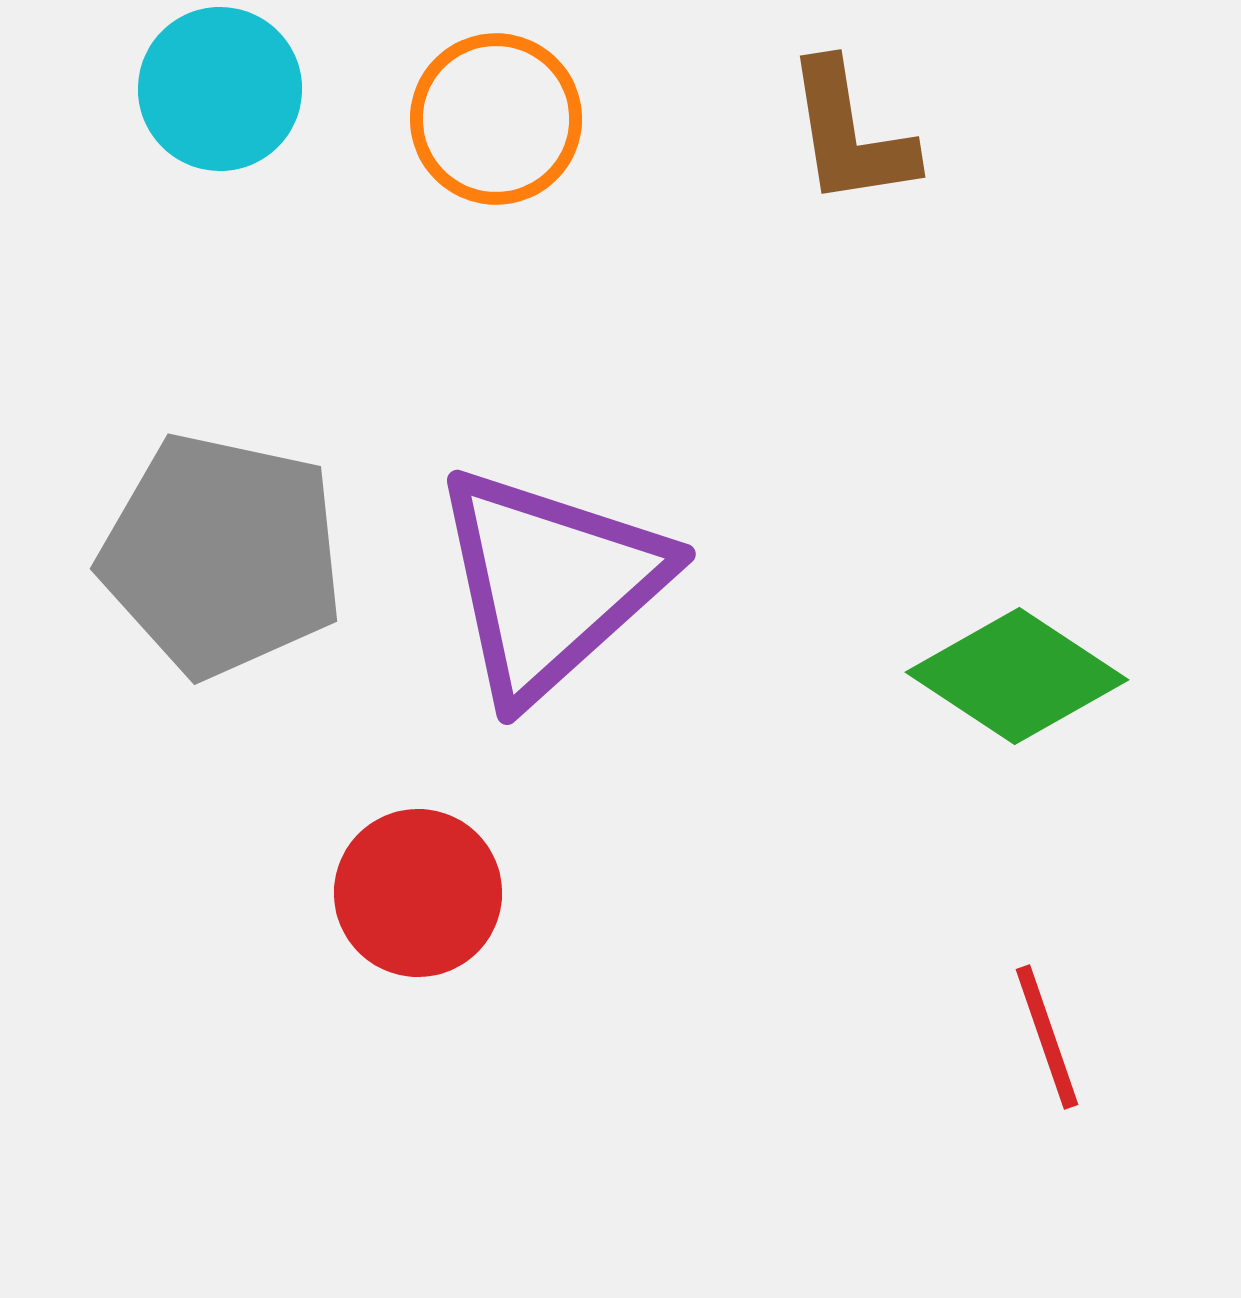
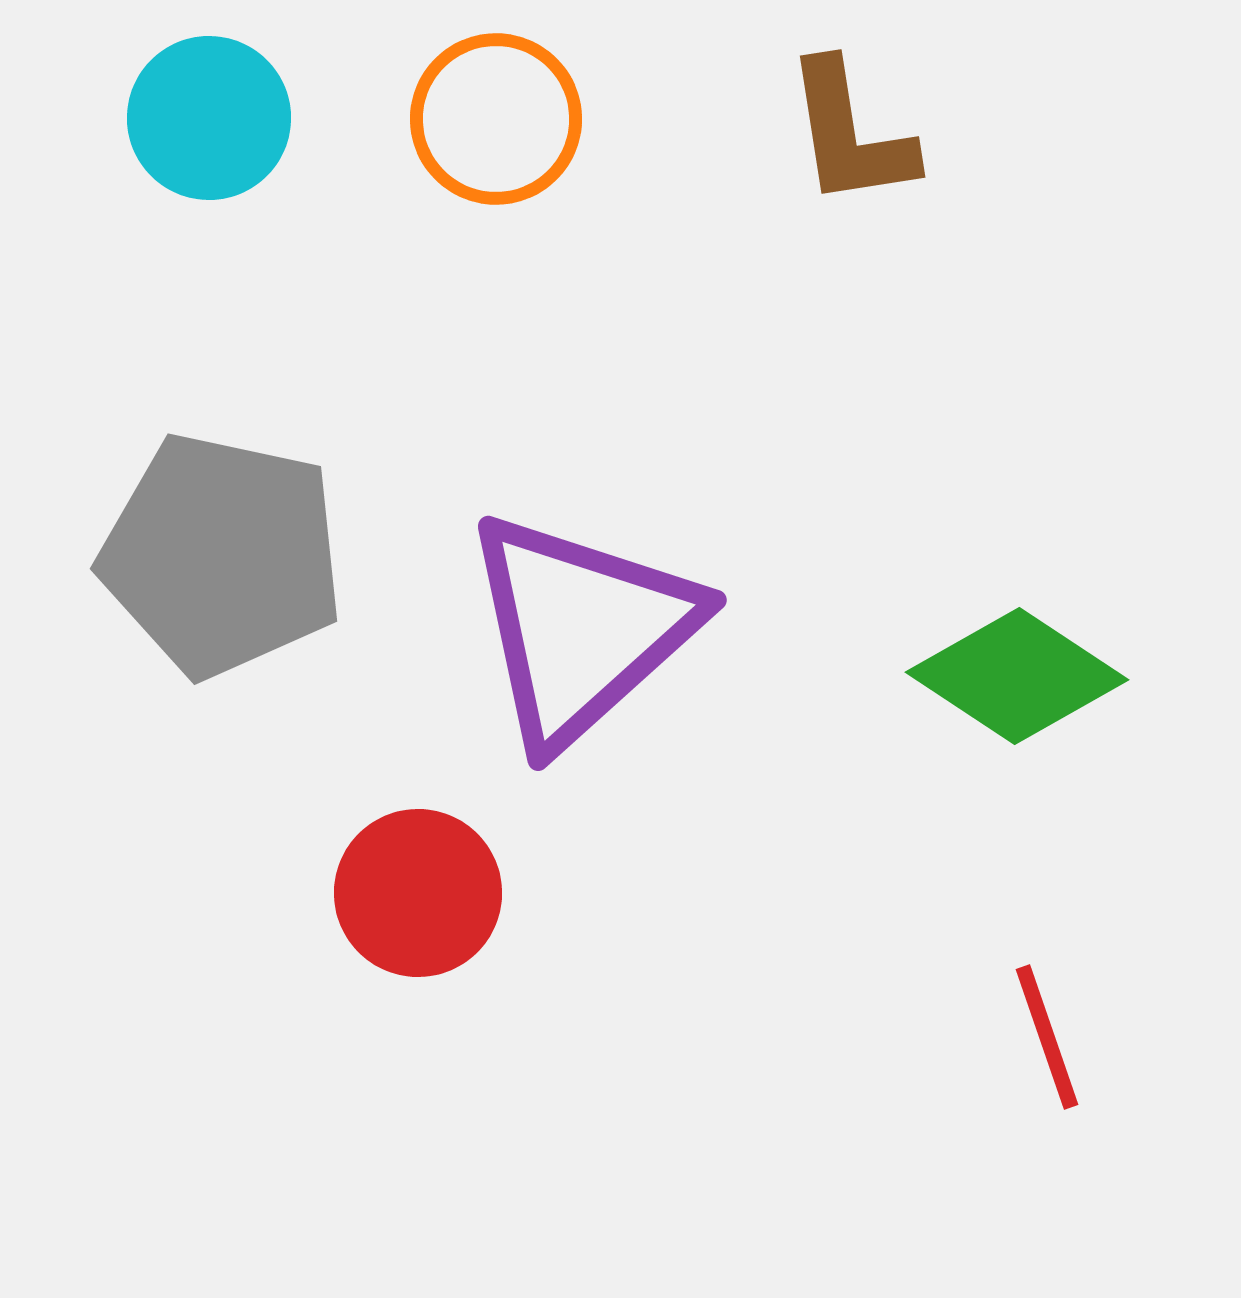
cyan circle: moved 11 px left, 29 px down
purple triangle: moved 31 px right, 46 px down
